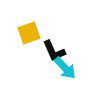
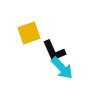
cyan arrow: moved 3 px left
